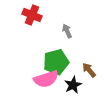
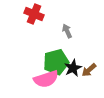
red cross: moved 2 px right, 1 px up
brown arrow: rotated 91 degrees counterclockwise
black star: moved 17 px up
